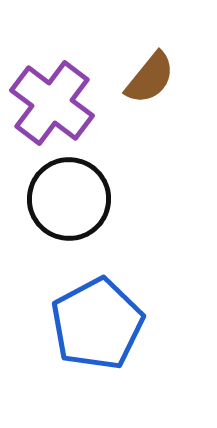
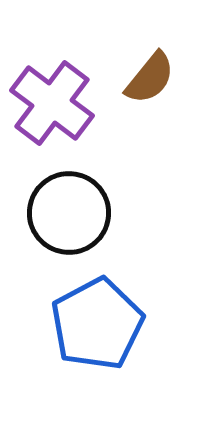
black circle: moved 14 px down
